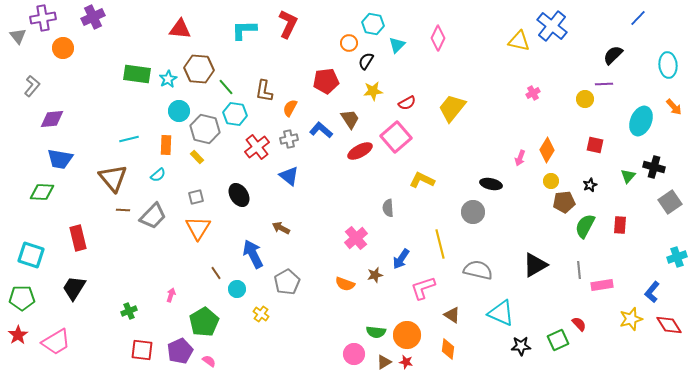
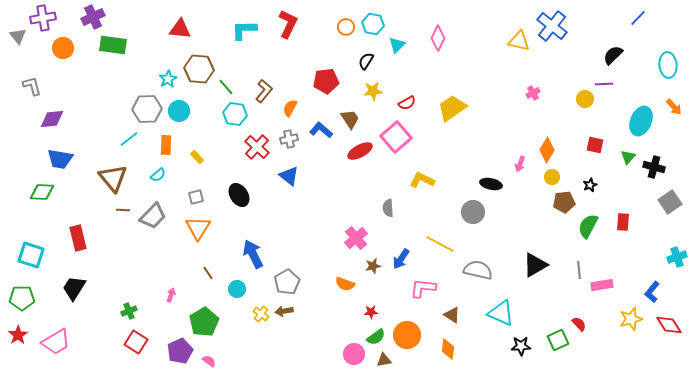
orange circle at (349, 43): moved 3 px left, 16 px up
green rectangle at (137, 74): moved 24 px left, 29 px up
gray L-shape at (32, 86): rotated 55 degrees counterclockwise
brown L-shape at (264, 91): rotated 150 degrees counterclockwise
yellow trapezoid at (452, 108): rotated 16 degrees clockwise
gray hexagon at (205, 129): moved 58 px left, 20 px up; rotated 16 degrees counterclockwise
cyan line at (129, 139): rotated 24 degrees counterclockwise
red cross at (257, 147): rotated 10 degrees counterclockwise
pink arrow at (520, 158): moved 6 px down
green triangle at (628, 176): moved 19 px up
yellow circle at (551, 181): moved 1 px right, 4 px up
red rectangle at (620, 225): moved 3 px right, 3 px up
green semicircle at (585, 226): moved 3 px right
brown arrow at (281, 228): moved 3 px right, 83 px down; rotated 36 degrees counterclockwise
yellow line at (440, 244): rotated 48 degrees counterclockwise
brown line at (216, 273): moved 8 px left
brown star at (375, 275): moved 2 px left, 9 px up
pink L-shape at (423, 288): rotated 24 degrees clockwise
green semicircle at (376, 332): moved 5 px down; rotated 42 degrees counterclockwise
red square at (142, 350): moved 6 px left, 8 px up; rotated 25 degrees clockwise
brown triangle at (384, 362): moved 2 px up; rotated 21 degrees clockwise
red star at (406, 362): moved 35 px left, 50 px up; rotated 16 degrees counterclockwise
